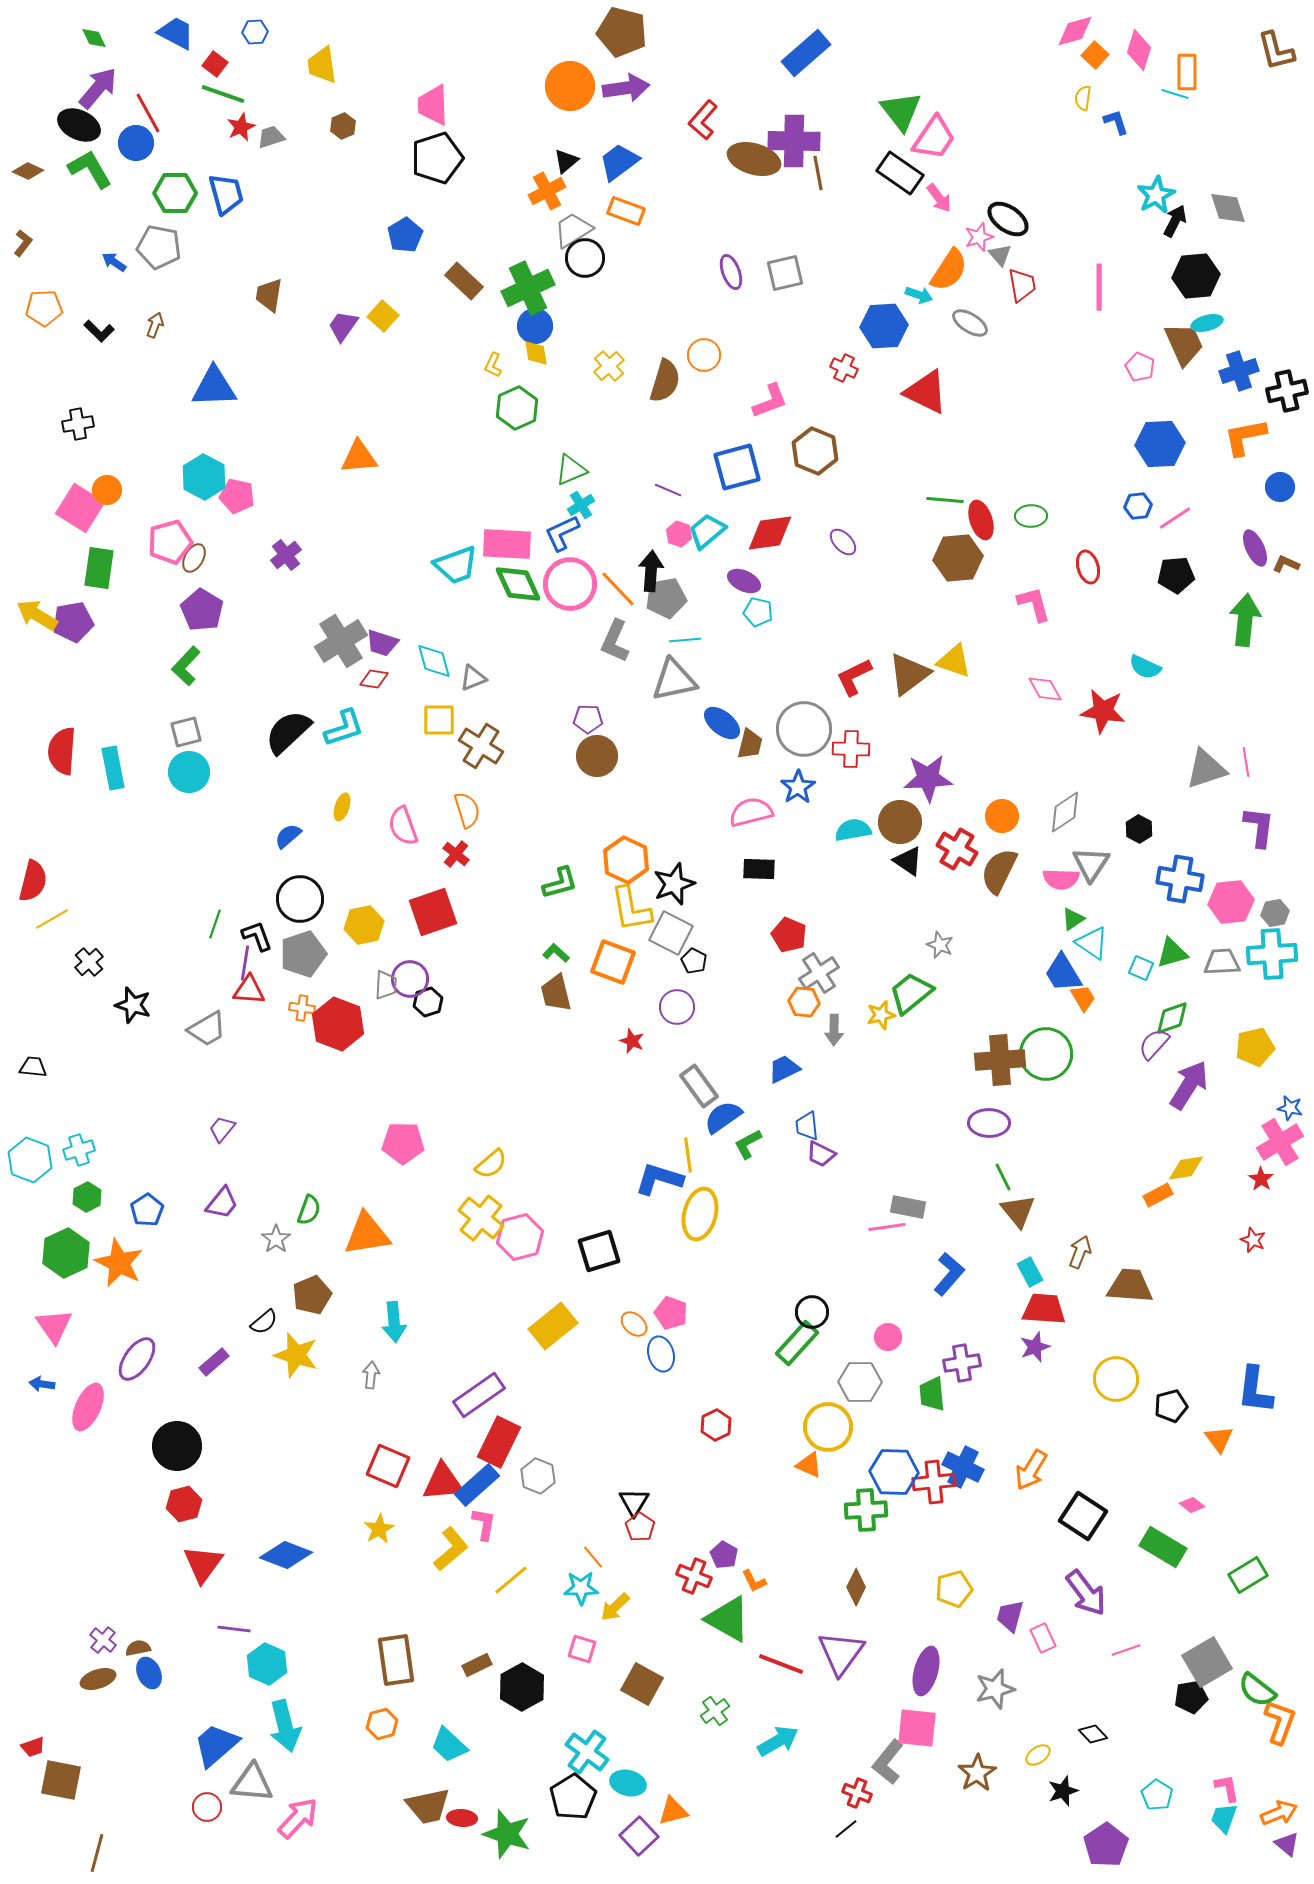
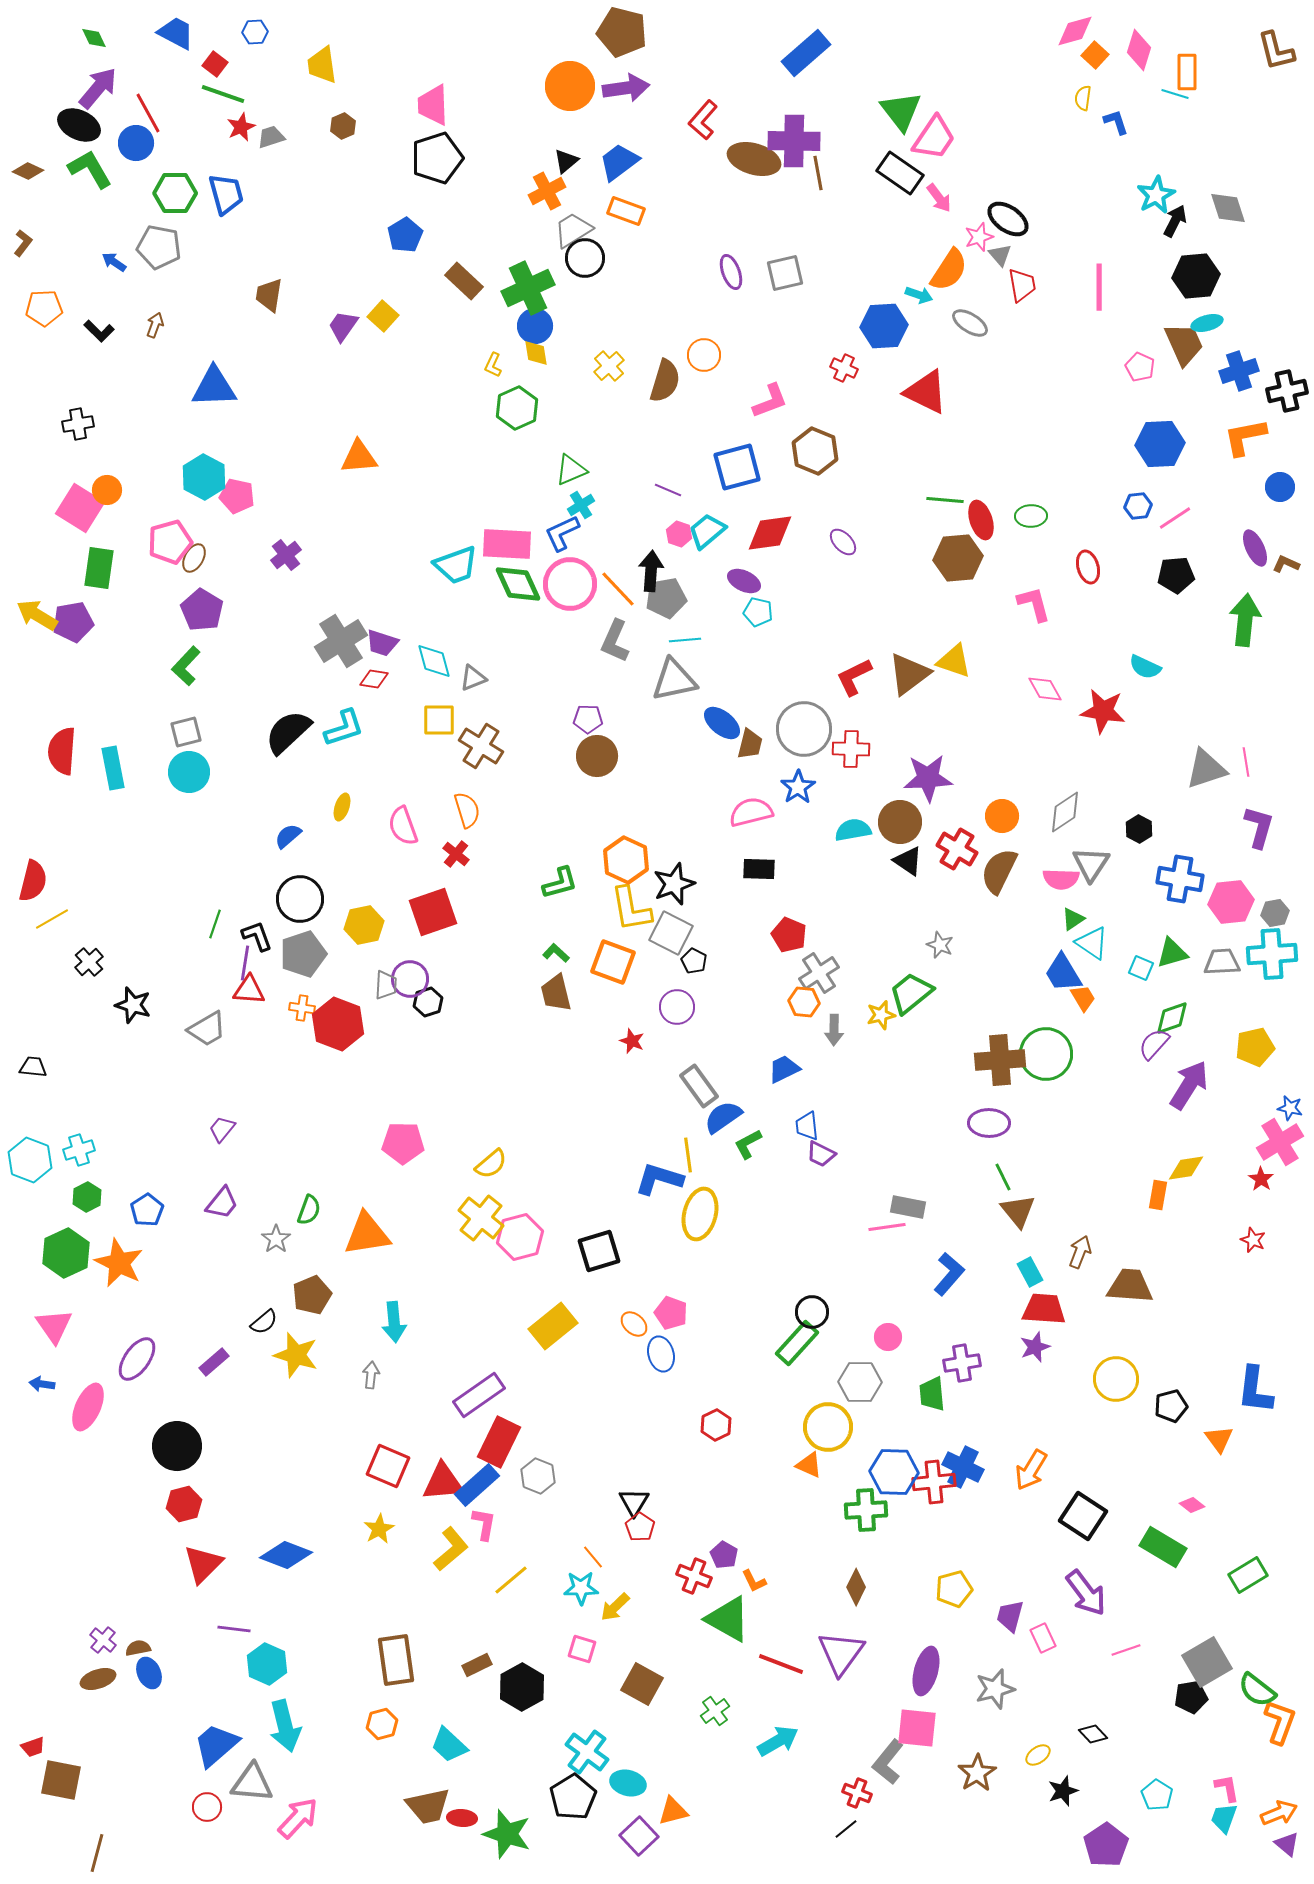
purple L-shape at (1259, 827): rotated 9 degrees clockwise
orange rectangle at (1158, 1195): rotated 52 degrees counterclockwise
red triangle at (203, 1564): rotated 9 degrees clockwise
